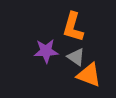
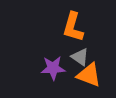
purple star: moved 7 px right, 17 px down
gray triangle: moved 4 px right
